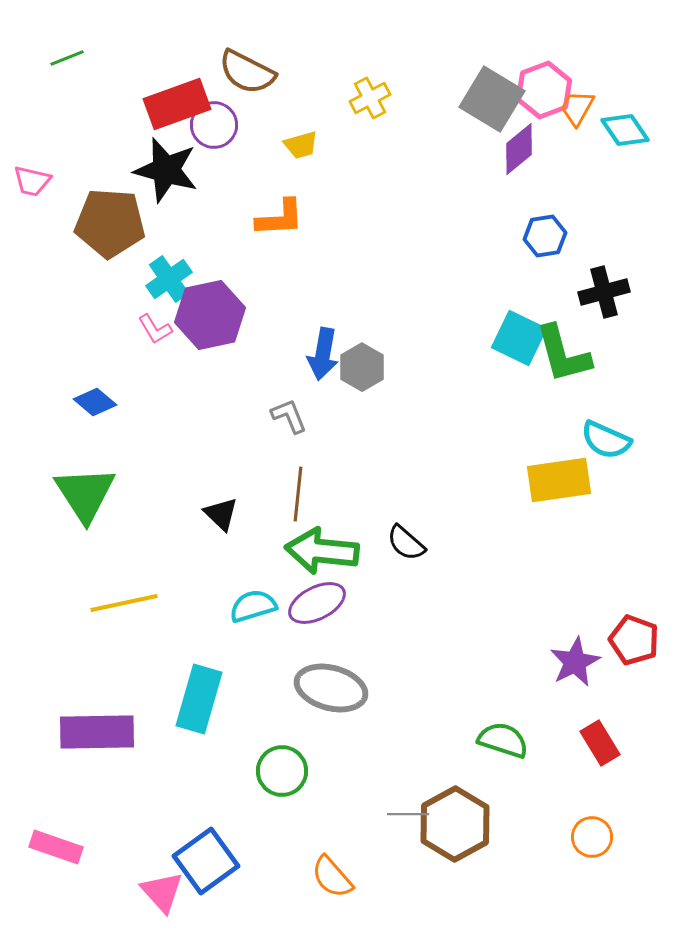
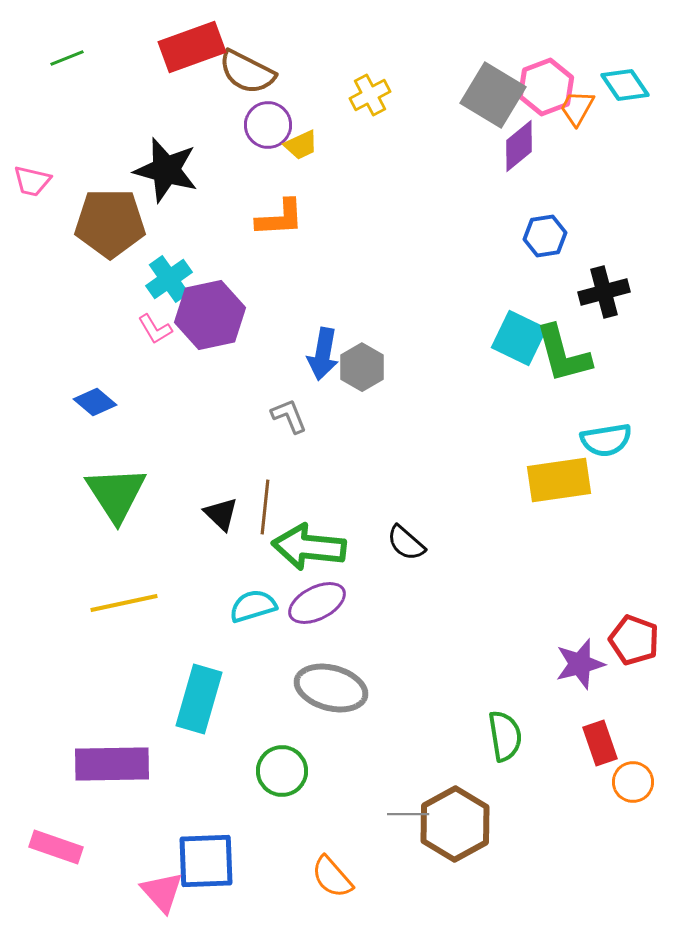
pink hexagon at (544, 90): moved 2 px right, 3 px up
yellow cross at (370, 98): moved 3 px up
gray square at (492, 99): moved 1 px right, 4 px up
red rectangle at (177, 104): moved 15 px right, 57 px up
purple circle at (214, 125): moved 54 px right
cyan diamond at (625, 130): moved 45 px up
yellow trapezoid at (301, 145): rotated 9 degrees counterclockwise
purple diamond at (519, 149): moved 3 px up
brown pentagon at (110, 223): rotated 4 degrees counterclockwise
cyan semicircle at (606, 440): rotated 33 degrees counterclockwise
green triangle at (85, 494): moved 31 px right
brown line at (298, 494): moved 33 px left, 13 px down
green arrow at (322, 551): moved 13 px left, 4 px up
purple star at (575, 662): moved 5 px right, 2 px down; rotated 12 degrees clockwise
purple rectangle at (97, 732): moved 15 px right, 32 px down
green semicircle at (503, 740): moved 2 px right, 4 px up; rotated 63 degrees clockwise
red rectangle at (600, 743): rotated 12 degrees clockwise
orange circle at (592, 837): moved 41 px right, 55 px up
blue square at (206, 861): rotated 34 degrees clockwise
